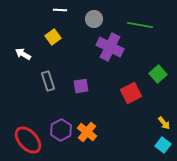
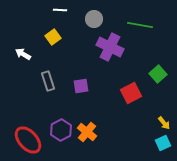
cyan square: moved 2 px up; rotated 28 degrees clockwise
